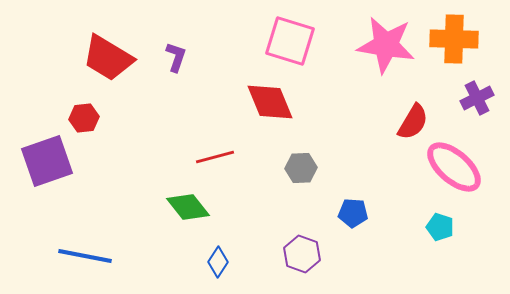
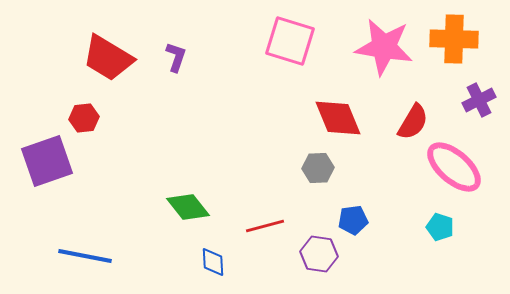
pink star: moved 2 px left, 2 px down
purple cross: moved 2 px right, 2 px down
red diamond: moved 68 px right, 16 px down
red line: moved 50 px right, 69 px down
gray hexagon: moved 17 px right
blue pentagon: moved 7 px down; rotated 12 degrees counterclockwise
purple hexagon: moved 17 px right; rotated 12 degrees counterclockwise
blue diamond: moved 5 px left; rotated 36 degrees counterclockwise
